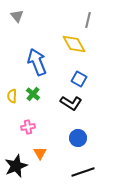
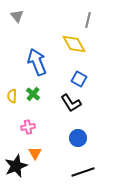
black L-shape: rotated 25 degrees clockwise
orange triangle: moved 5 px left
